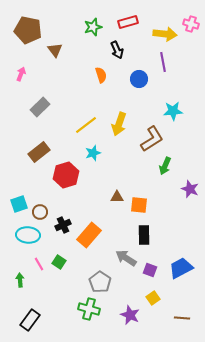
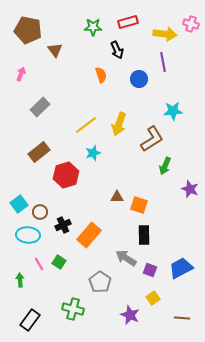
green star at (93, 27): rotated 18 degrees clockwise
cyan square at (19, 204): rotated 18 degrees counterclockwise
orange square at (139, 205): rotated 12 degrees clockwise
green cross at (89, 309): moved 16 px left
